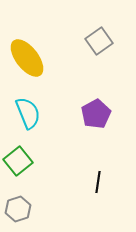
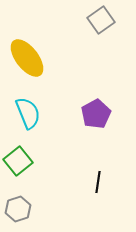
gray square: moved 2 px right, 21 px up
